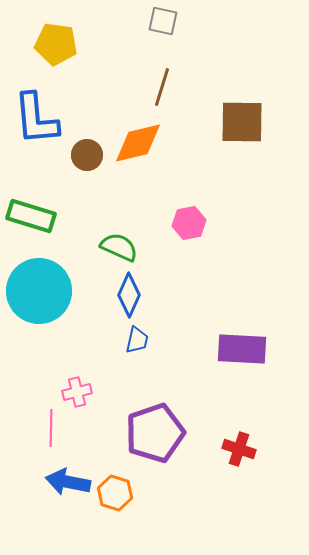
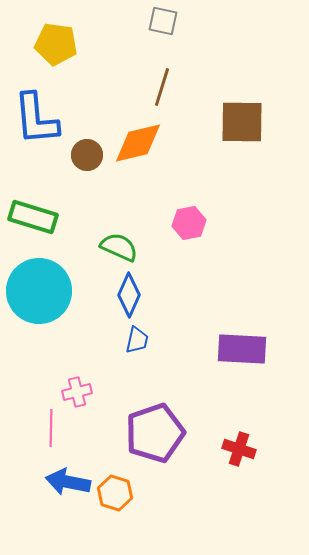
green rectangle: moved 2 px right, 1 px down
